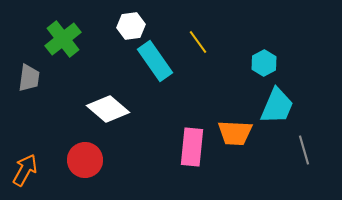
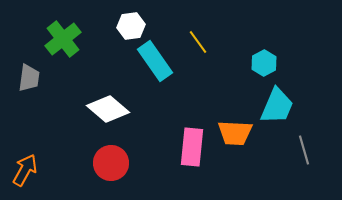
red circle: moved 26 px right, 3 px down
